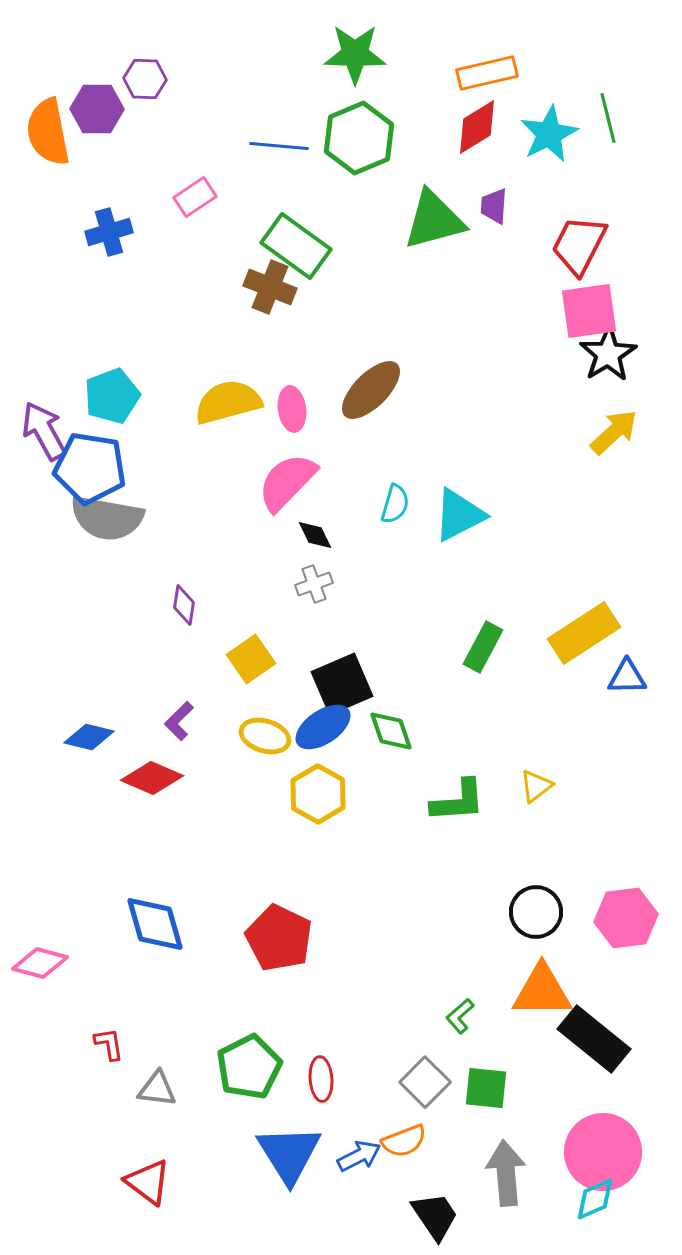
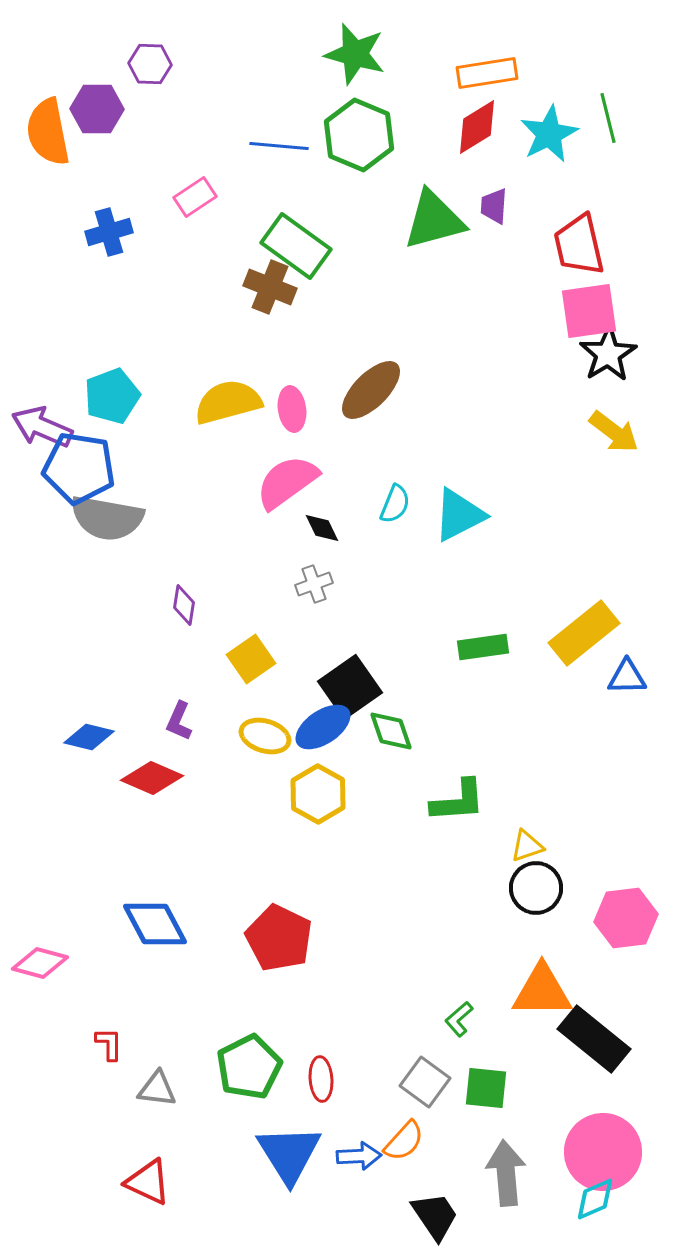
green star at (355, 54): rotated 14 degrees clockwise
orange rectangle at (487, 73): rotated 4 degrees clockwise
purple hexagon at (145, 79): moved 5 px right, 15 px up
green hexagon at (359, 138): moved 3 px up; rotated 14 degrees counterclockwise
red trapezoid at (579, 245): rotated 40 degrees counterclockwise
purple arrow at (44, 431): moved 2 px left, 4 px up; rotated 38 degrees counterclockwise
yellow arrow at (614, 432): rotated 80 degrees clockwise
blue pentagon at (90, 468): moved 11 px left
pink semicircle at (287, 482): rotated 10 degrees clockwise
cyan semicircle at (395, 504): rotated 6 degrees clockwise
black diamond at (315, 535): moved 7 px right, 7 px up
yellow rectangle at (584, 633): rotated 6 degrees counterclockwise
green rectangle at (483, 647): rotated 54 degrees clockwise
black square at (342, 684): moved 8 px right, 3 px down; rotated 12 degrees counterclockwise
purple L-shape at (179, 721): rotated 21 degrees counterclockwise
yellow triangle at (536, 786): moved 9 px left, 60 px down; rotated 18 degrees clockwise
black circle at (536, 912): moved 24 px up
blue diamond at (155, 924): rotated 12 degrees counterclockwise
green L-shape at (460, 1016): moved 1 px left, 3 px down
red L-shape at (109, 1044): rotated 9 degrees clockwise
gray square at (425, 1082): rotated 9 degrees counterclockwise
orange semicircle at (404, 1141): rotated 27 degrees counterclockwise
blue arrow at (359, 1156): rotated 24 degrees clockwise
red triangle at (148, 1182): rotated 12 degrees counterclockwise
